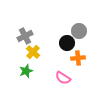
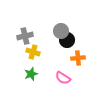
gray circle: moved 18 px left
gray cross: rotated 14 degrees clockwise
black circle: moved 3 px up
yellow cross: rotated 24 degrees counterclockwise
green star: moved 5 px right, 3 px down
